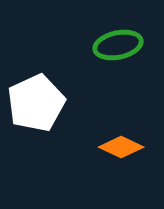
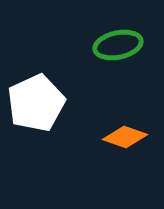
orange diamond: moved 4 px right, 10 px up; rotated 6 degrees counterclockwise
